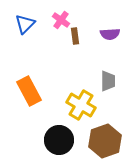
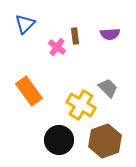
pink cross: moved 4 px left, 27 px down
gray trapezoid: moved 7 px down; rotated 45 degrees counterclockwise
orange rectangle: rotated 8 degrees counterclockwise
